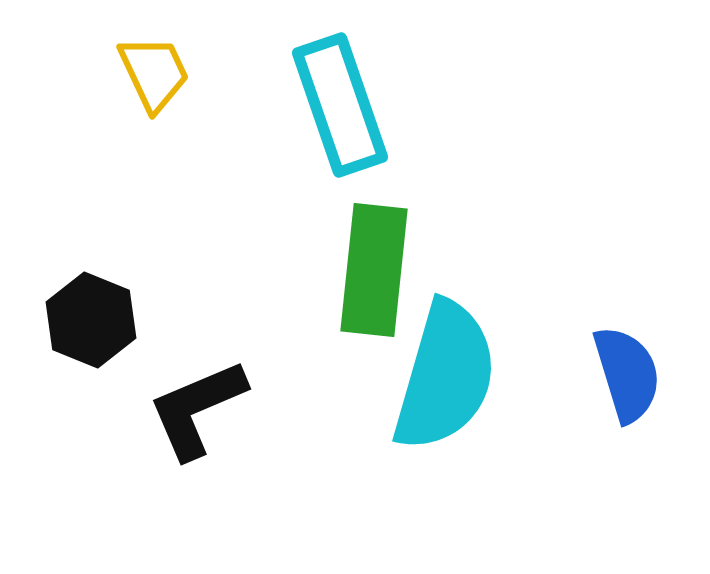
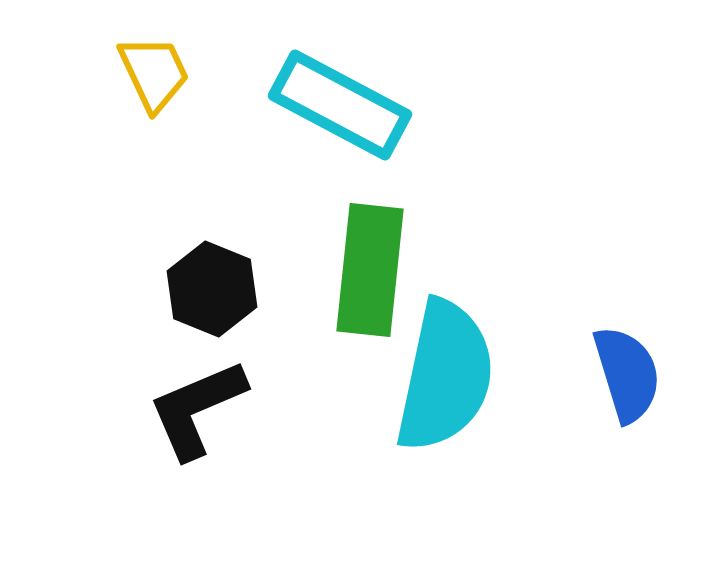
cyan rectangle: rotated 43 degrees counterclockwise
green rectangle: moved 4 px left
black hexagon: moved 121 px right, 31 px up
cyan semicircle: rotated 4 degrees counterclockwise
